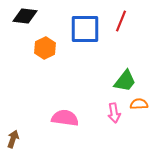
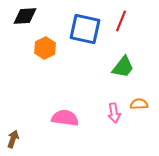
black diamond: rotated 10 degrees counterclockwise
blue square: rotated 12 degrees clockwise
green trapezoid: moved 2 px left, 14 px up
